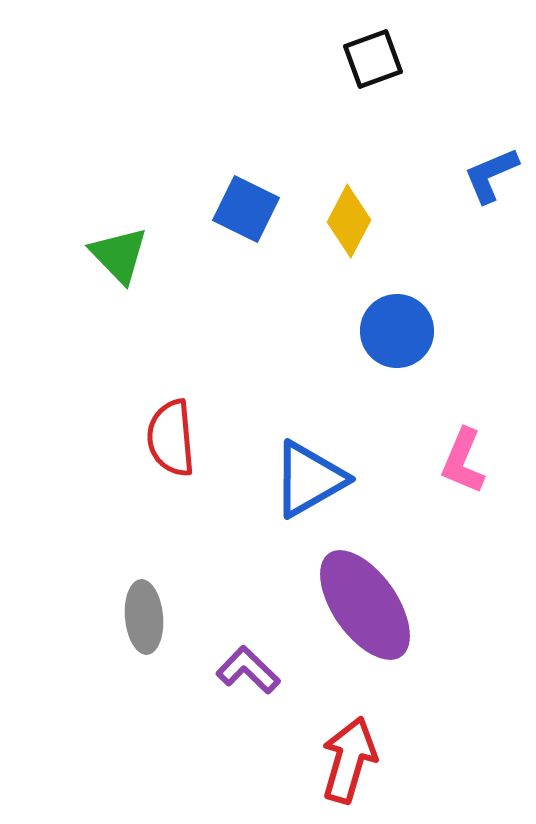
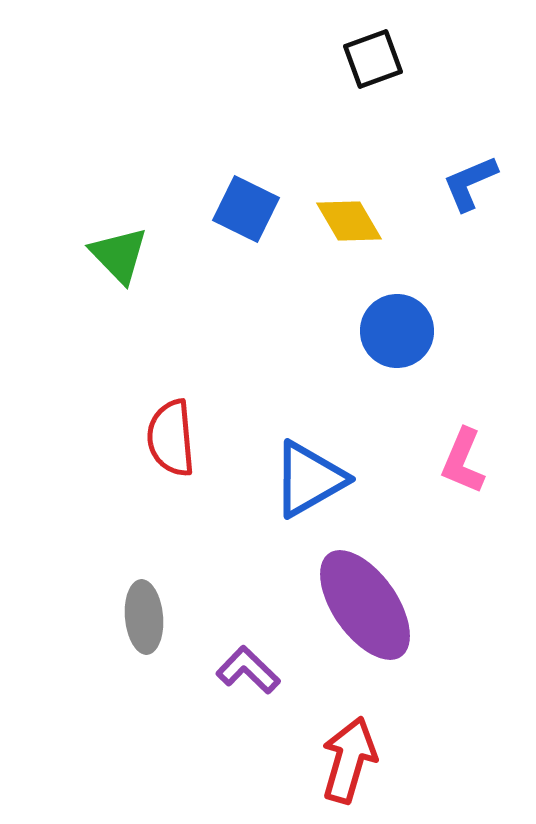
blue L-shape: moved 21 px left, 8 px down
yellow diamond: rotated 58 degrees counterclockwise
